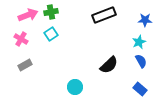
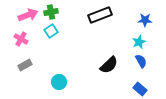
black rectangle: moved 4 px left
cyan square: moved 3 px up
cyan circle: moved 16 px left, 5 px up
